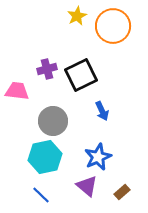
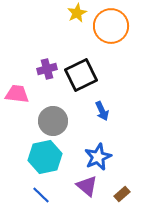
yellow star: moved 3 px up
orange circle: moved 2 px left
pink trapezoid: moved 3 px down
brown rectangle: moved 2 px down
